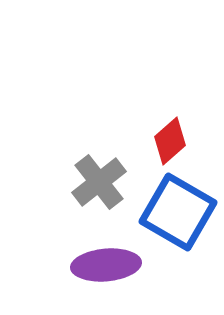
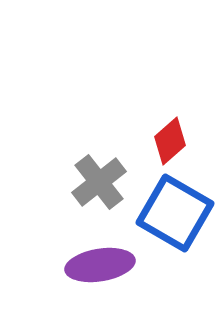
blue square: moved 3 px left, 1 px down
purple ellipse: moved 6 px left; rotated 4 degrees counterclockwise
